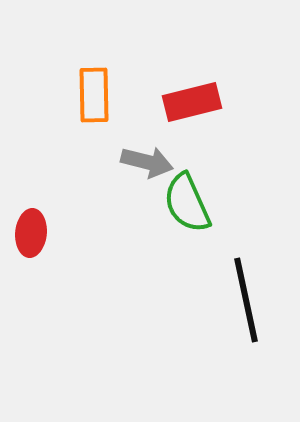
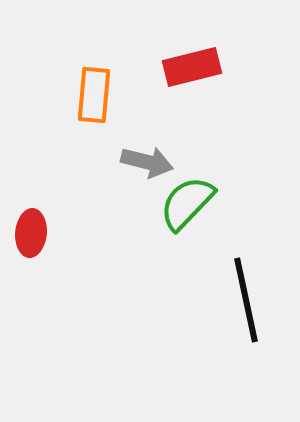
orange rectangle: rotated 6 degrees clockwise
red rectangle: moved 35 px up
green semicircle: rotated 68 degrees clockwise
